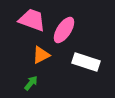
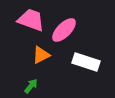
pink trapezoid: moved 1 px left
pink ellipse: rotated 12 degrees clockwise
green arrow: moved 3 px down
